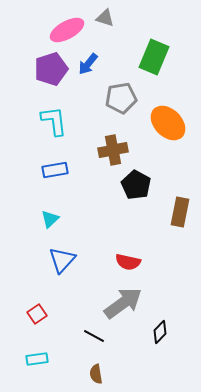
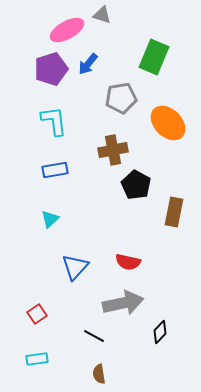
gray triangle: moved 3 px left, 3 px up
brown rectangle: moved 6 px left
blue triangle: moved 13 px right, 7 px down
gray arrow: rotated 24 degrees clockwise
brown semicircle: moved 3 px right
